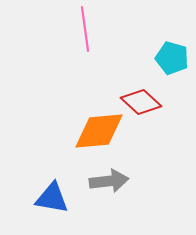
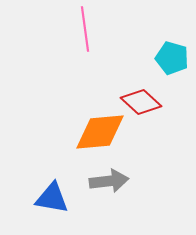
orange diamond: moved 1 px right, 1 px down
